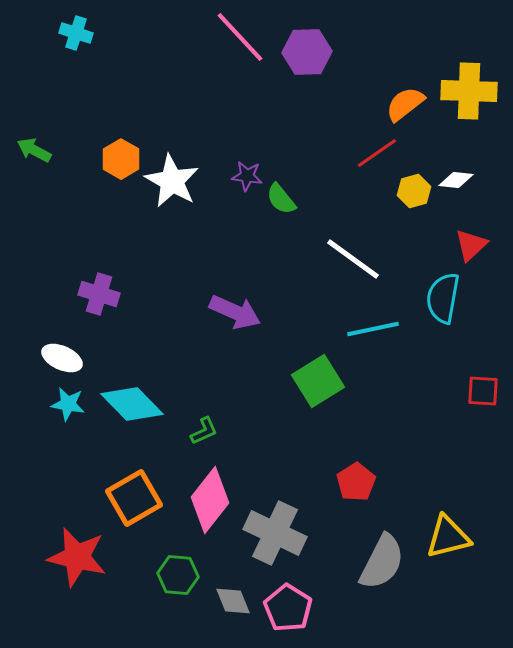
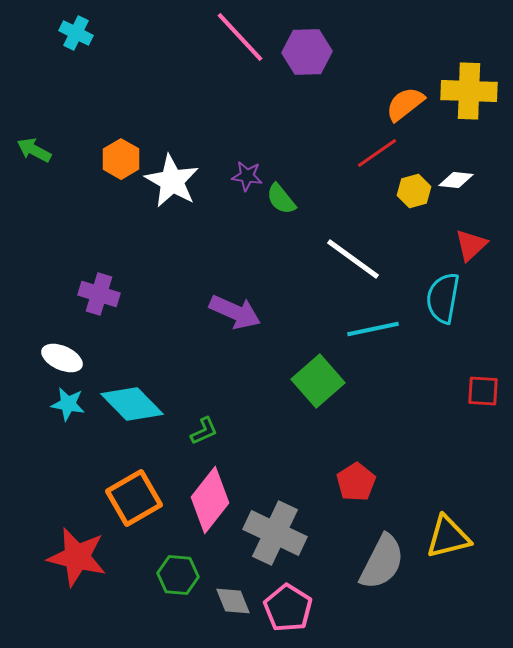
cyan cross: rotated 8 degrees clockwise
green square: rotated 9 degrees counterclockwise
